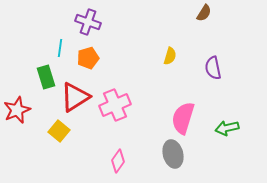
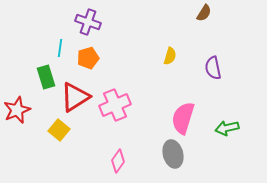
yellow square: moved 1 px up
